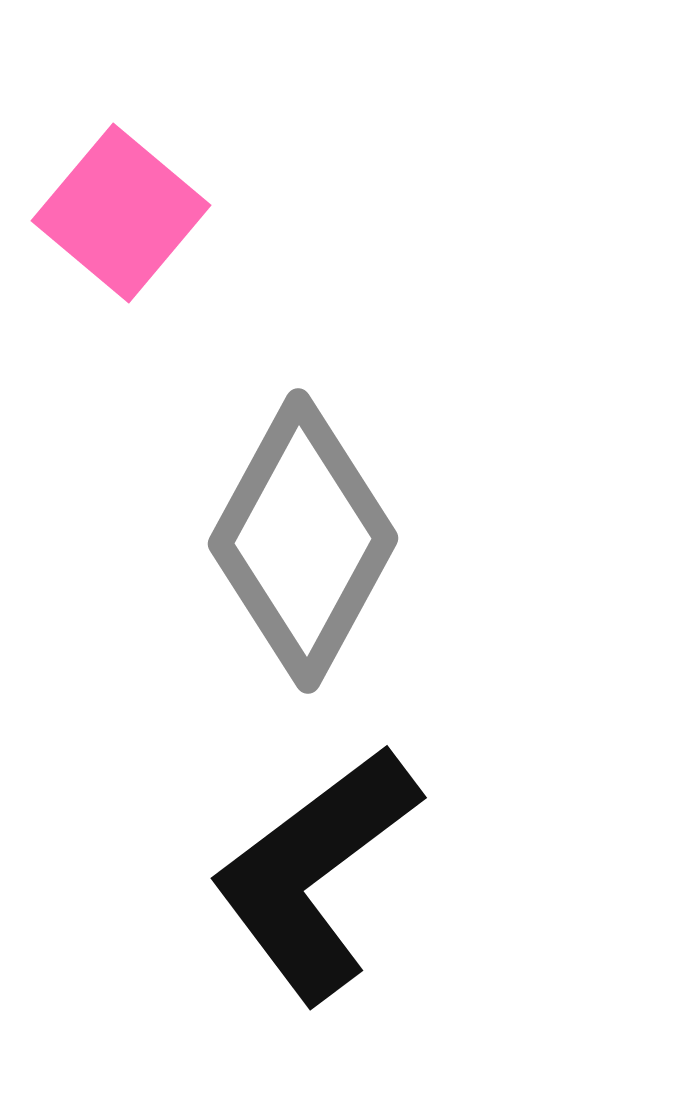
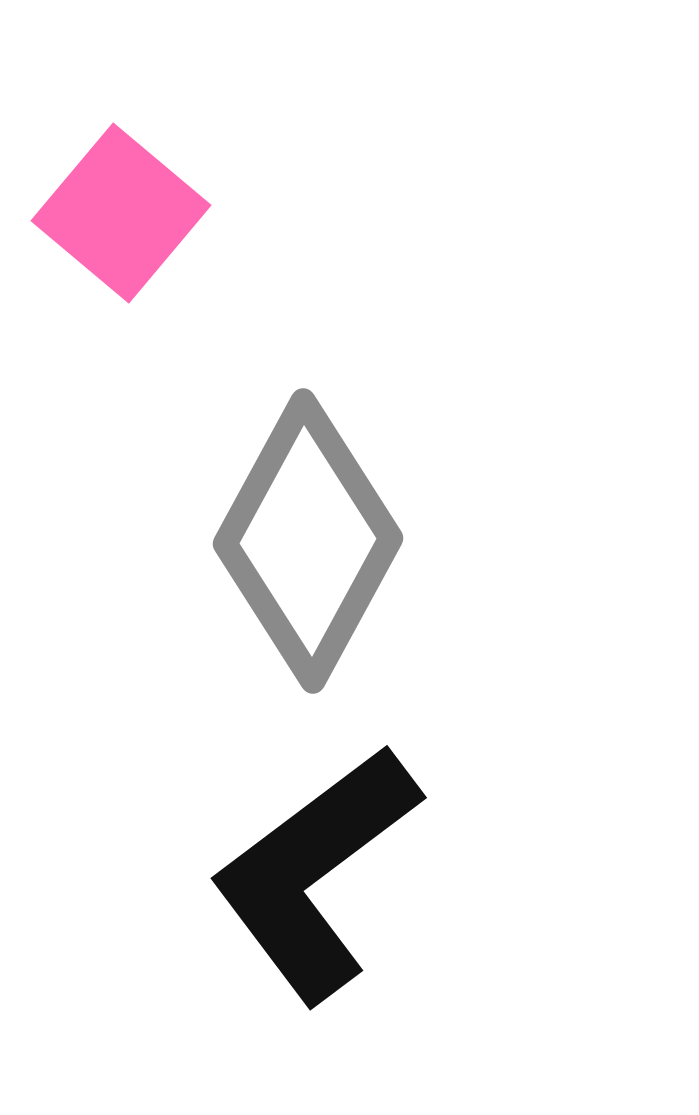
gray diamond: moved 5 px right
